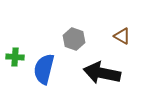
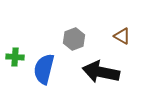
gray hexagon: rotated 20 degrees clockwise
black arrow: moved 1 px left, 1 px up
